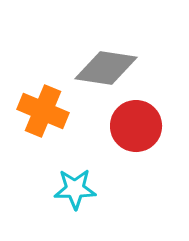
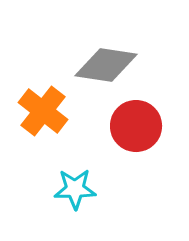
gray diamond: moved 3 px up
orange cross: rotated 15 degrees clockwise
